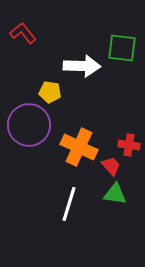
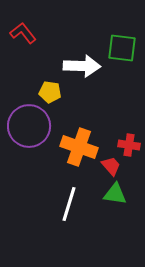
purple circle: moved 1 px down
orange cross: rotated 6 degrees counterclockwise
